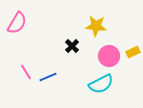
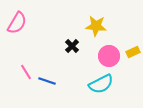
blue line: moved 1 px left, 4 px down; rotated 42 degrees clockwise
